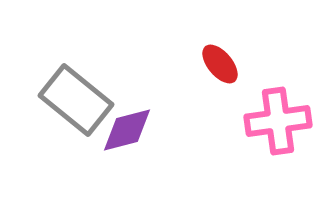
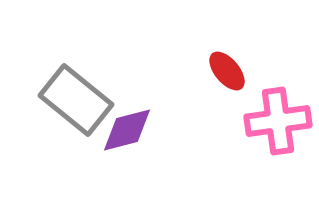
red ellipse: moved 7 px right, 7 px down
